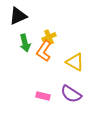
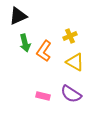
yellow cross: moved 21 px right, 1 px up
